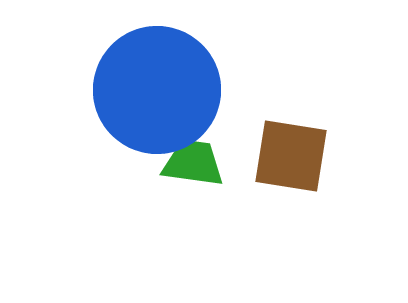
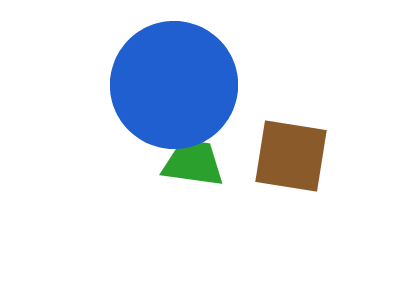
blue circle: moved 17 px right, 5 px up
